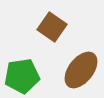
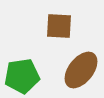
brown square: moved 7 px right, 1 px up; rotated 32 degrees counterclockwise
